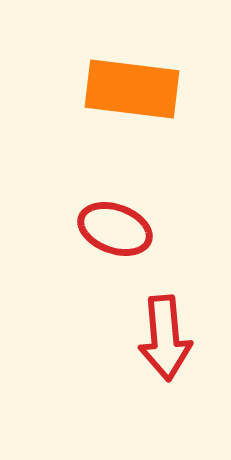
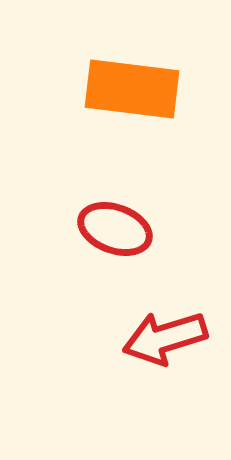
red arrow: rotated 78 degrees clockwise
